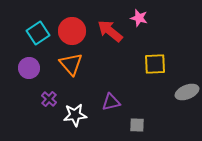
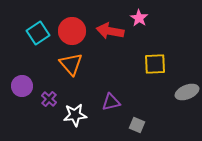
pink star: rotated 18 degrees clockwise
red arrow: rotated 28 degrees counterclockwise
purple circle: moved 7 px left, 18 px down
gray square: rotated 21 degrees clockwise
